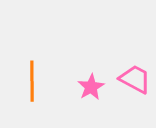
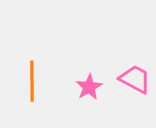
pink star: moved 2 px left
